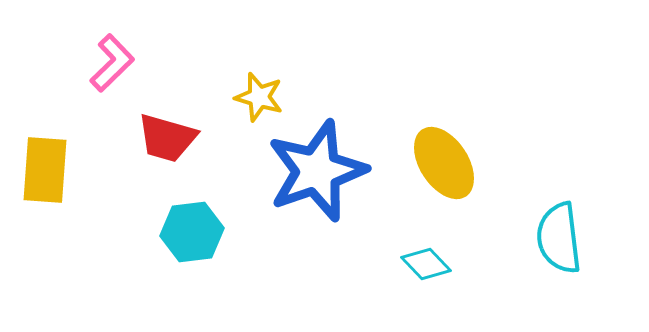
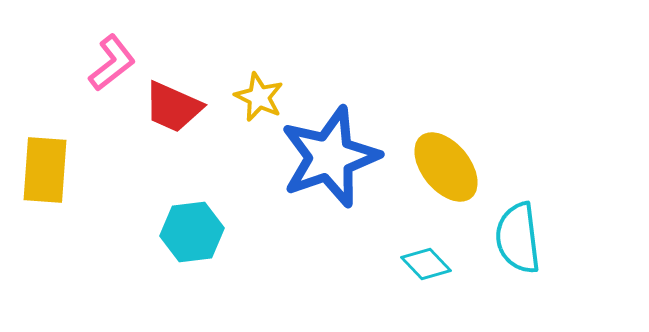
pink L-shape: rotated 6 degrees clockwise
yellow star: rotated 9 degrees clockwise
red trapezoid: moved 6 px right, 31 px up; rotated 8 degrees clockwise
yellow ellipse: moved 2 px right, 4 px down; rotated 6 degrees counterclockwise
blue star: moved 13 px right, 14 px up
cyan semicircle: moved 41 px left
